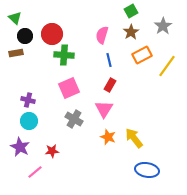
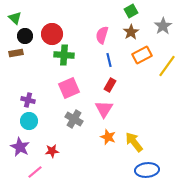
yellow arrow: moved 4 px down
blue ellipse: rotated 15 degrees counterclockwise
